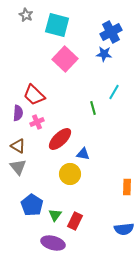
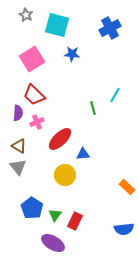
blue cross: moved 1 px left, 4 px up
blue star: moved 32 px left
pink square: moved 33 px left; rotated 15 degrees clockwise
cyan line: moved 1 px right, 3 px down
brown triangle: moved 1 px right
blue triangle: rotated 16 degrees counterclockwise
yellow circle: moved 5 px left, 1 px down
orange rectangle: rotated 49 degrees counterclockwise
blue pentagon: moved 3 px down
purple ellipse: rotated 15 degrees clockwise
